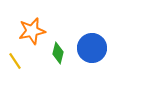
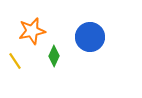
blue circle: moved 2 px left, 11 px up
green diamond: moved 4 px left, 3 px down; rotated 10 degrees clockwise
